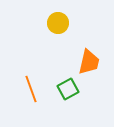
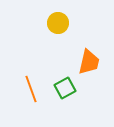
green square: moved 3 px left, 1 px up
